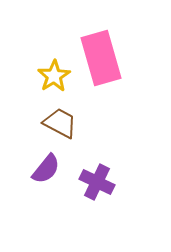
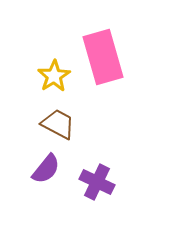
pink rectangle: moved 2 px right, 1 px up
brown trapezoid: moved 2 px left, 1 px down
